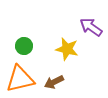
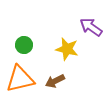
green circle: moved 1 px up
brown arrow: moved 1 px right, 1 px up
